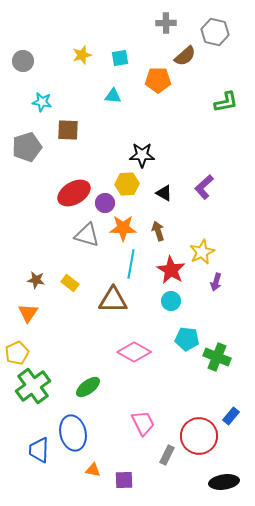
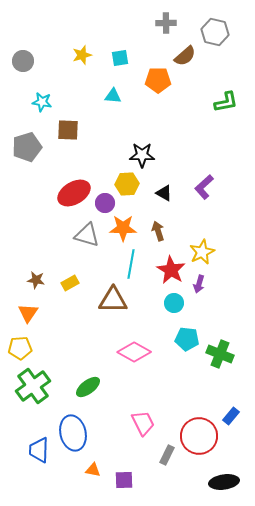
purple arrow at (216, 282): moved 17 px left, 2 px down
yellow rectangle at (70, 283): rotated 66 degrees counterclockwise
cyan circle at (171, 301): moved 3 px right, 2 px down
yellow pentagon at (17, 353): moved 3 px right, 5 px up; rotated 20 degrees clockwise
green cross at (217, 357): moved 3 px right, 3 px up
